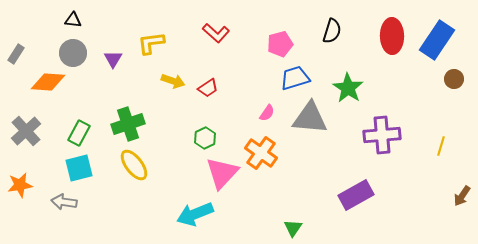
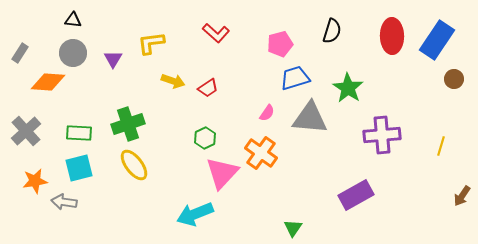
gray rectangle: moved 4 px right, 1 px up
green rectangle: rotated 65 degrees clockwise
orange star: moved 15 px right, 4 px up
